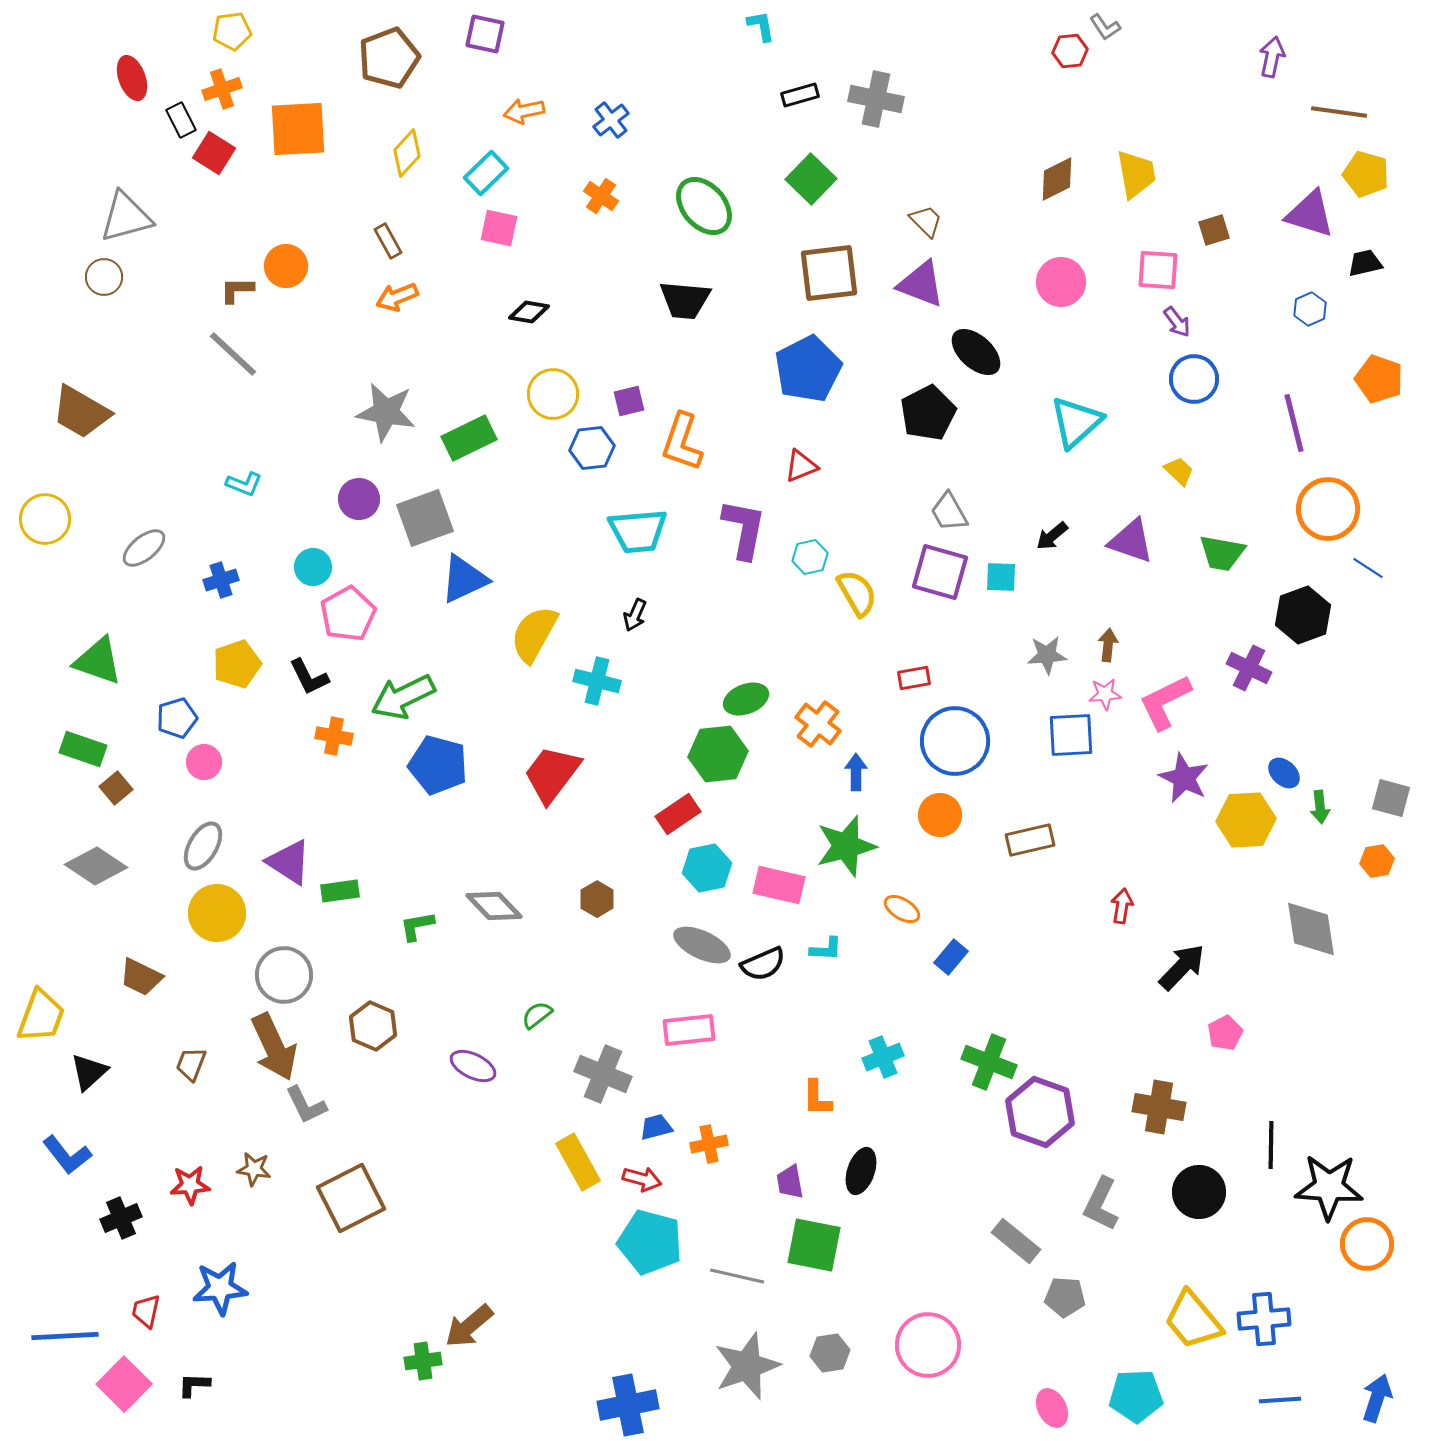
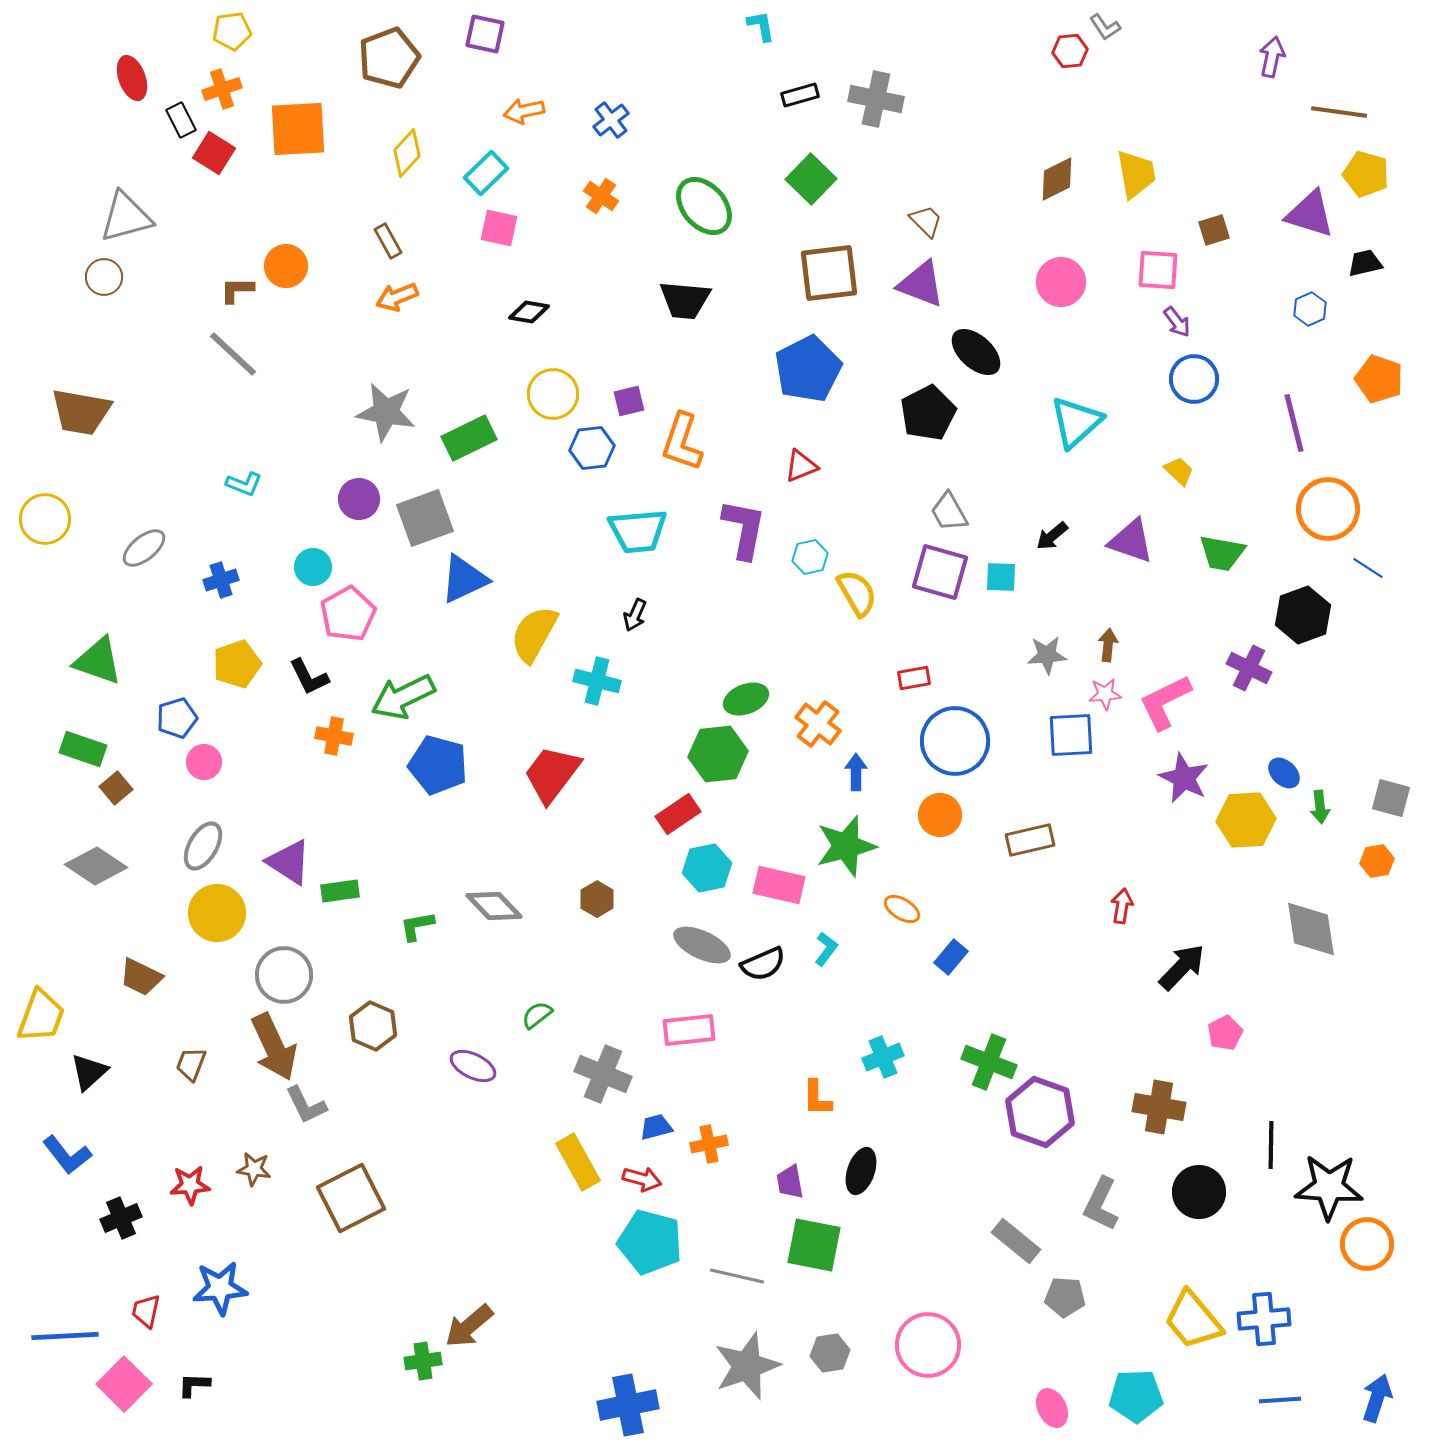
brown trapezoid at (81, 412): rotated 20 degrees counterclockwise
cyan L-shape at (826, 949): rotated 56 degrees counterclockwise
